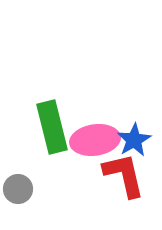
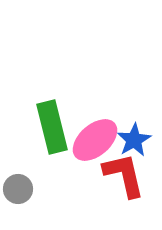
pink ellipse: rotated 33 degrees counterclockwise
